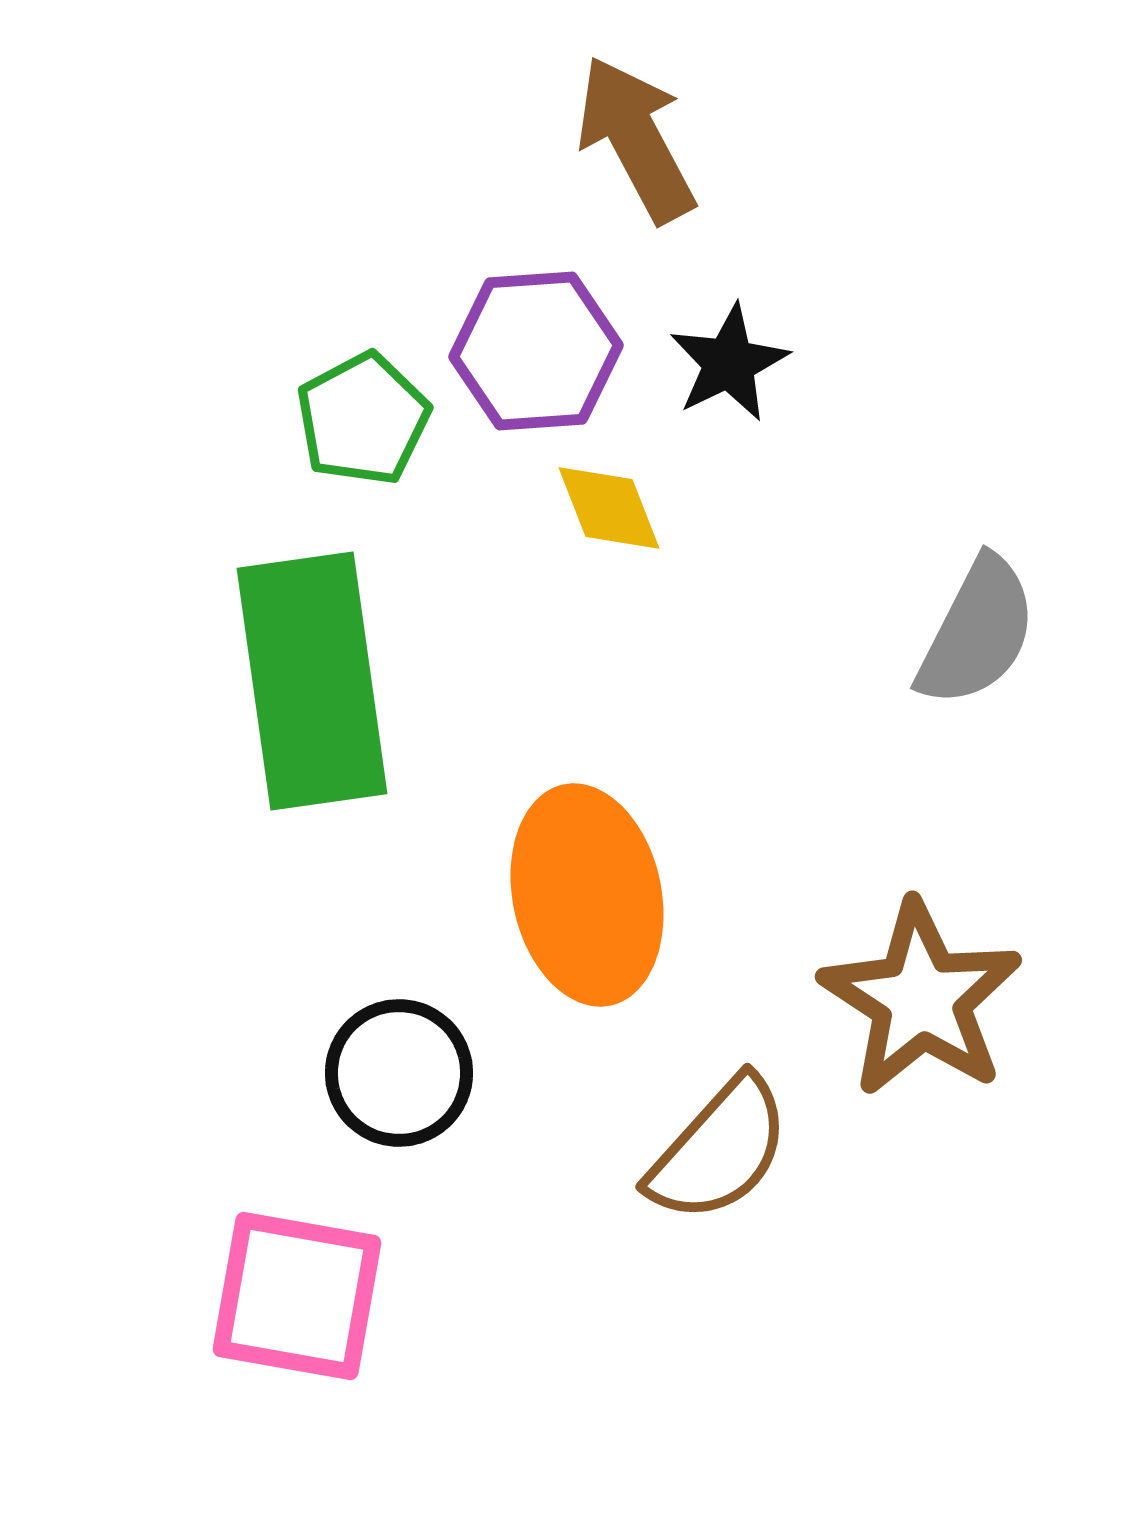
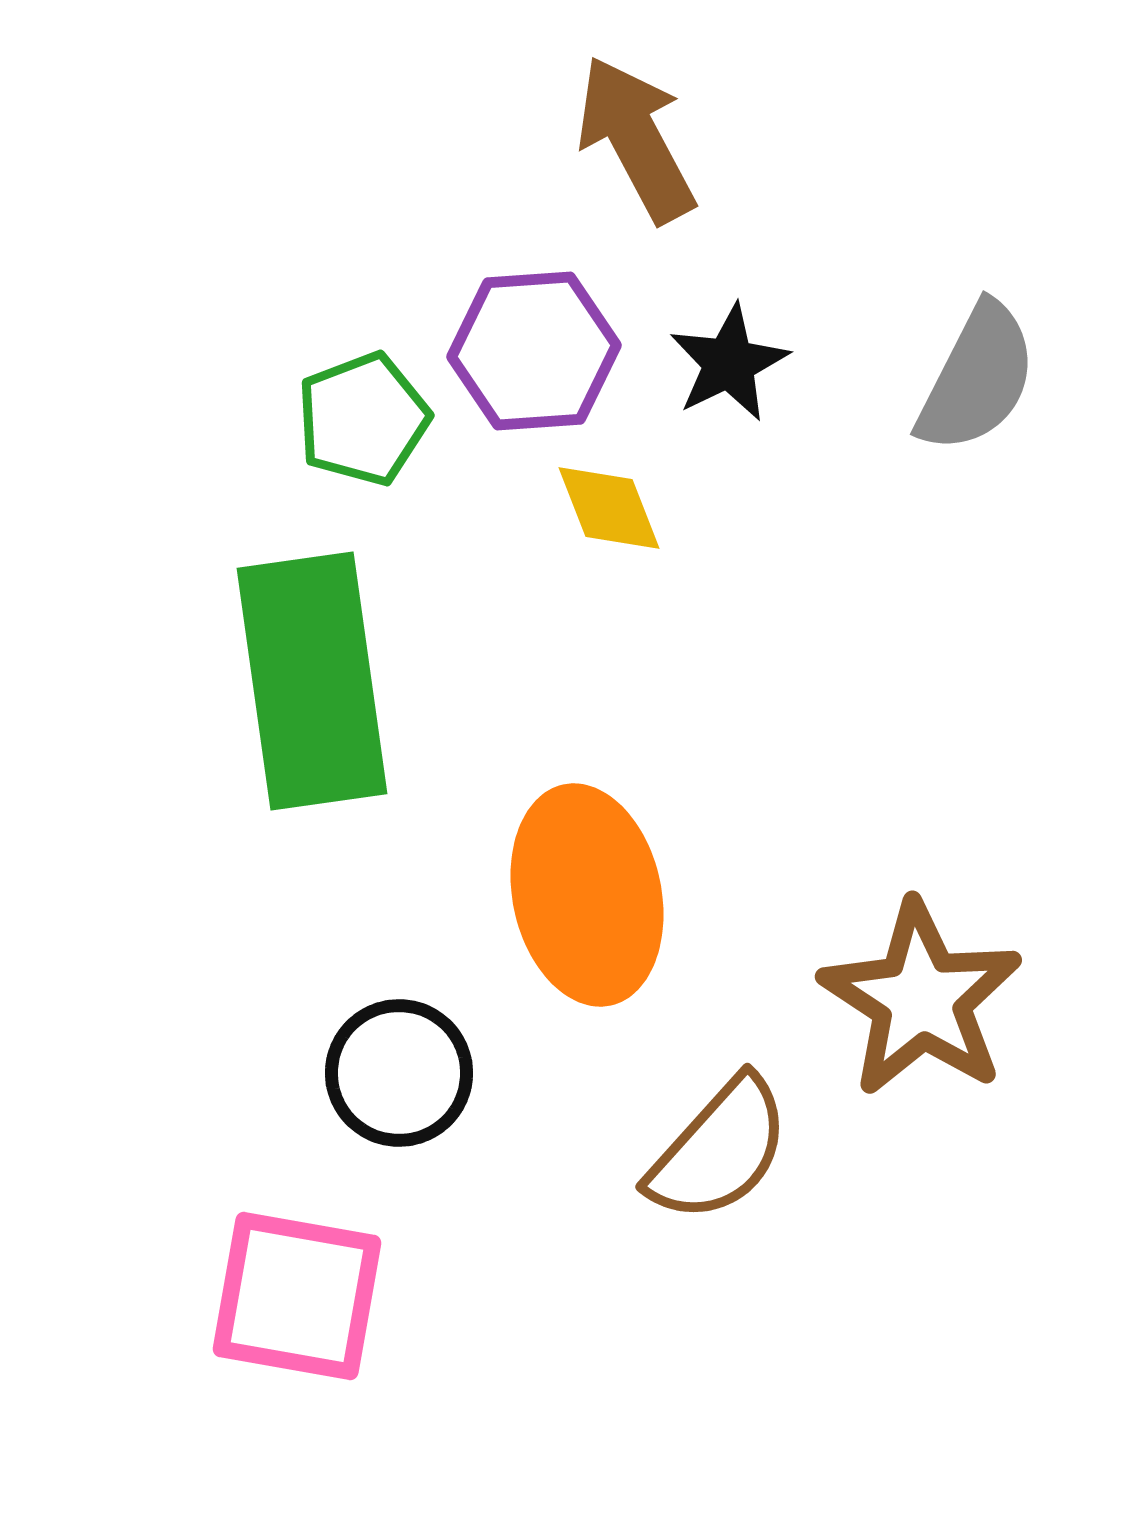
purple hexagon: moved 2 px left
green pentagon: rotated 7 degrees clockwise
gray semicircle: moved 254 px up
